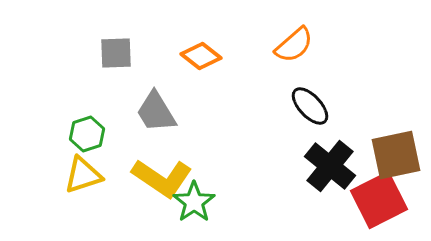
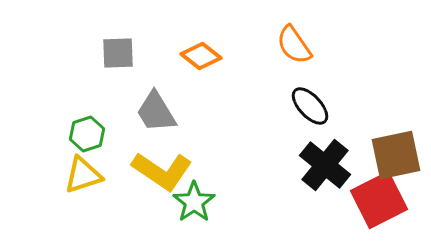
orange semicircle: rotated 96 degrees clockwise
gray square: moved 2 px right
black cross: moved 5 px left, 1 px up
yellow L-shape: moved 7 px up
